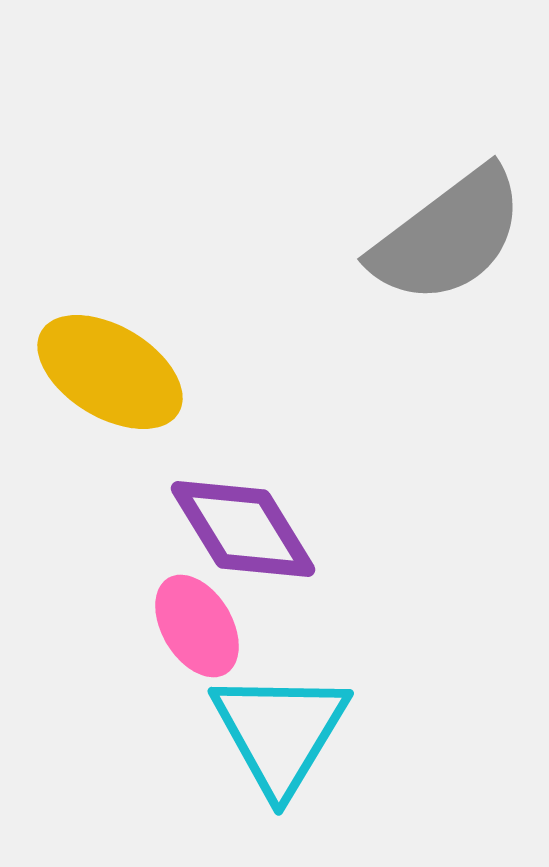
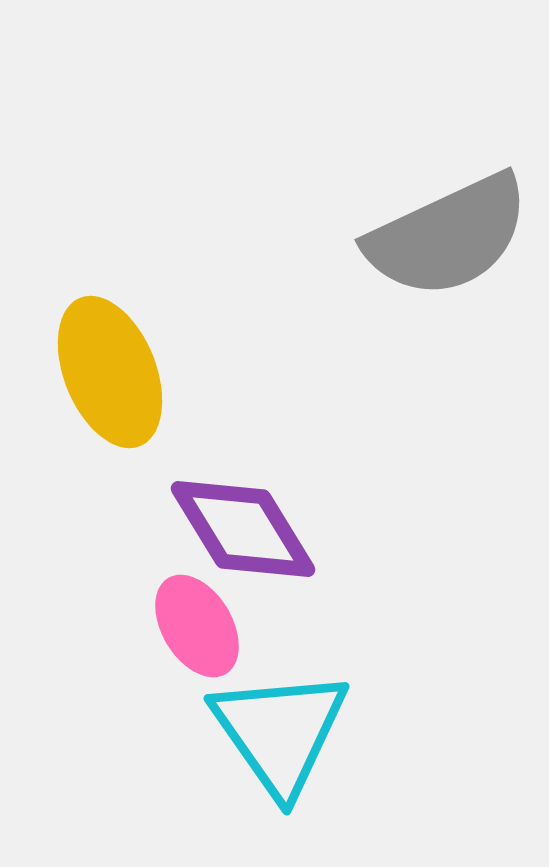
gray semicircle: rotated 12 degrees clockwise
yellow ellipse: rotated 37 degrees clockwise
cyan triangle: rotated 6 degrees counterclockwise
